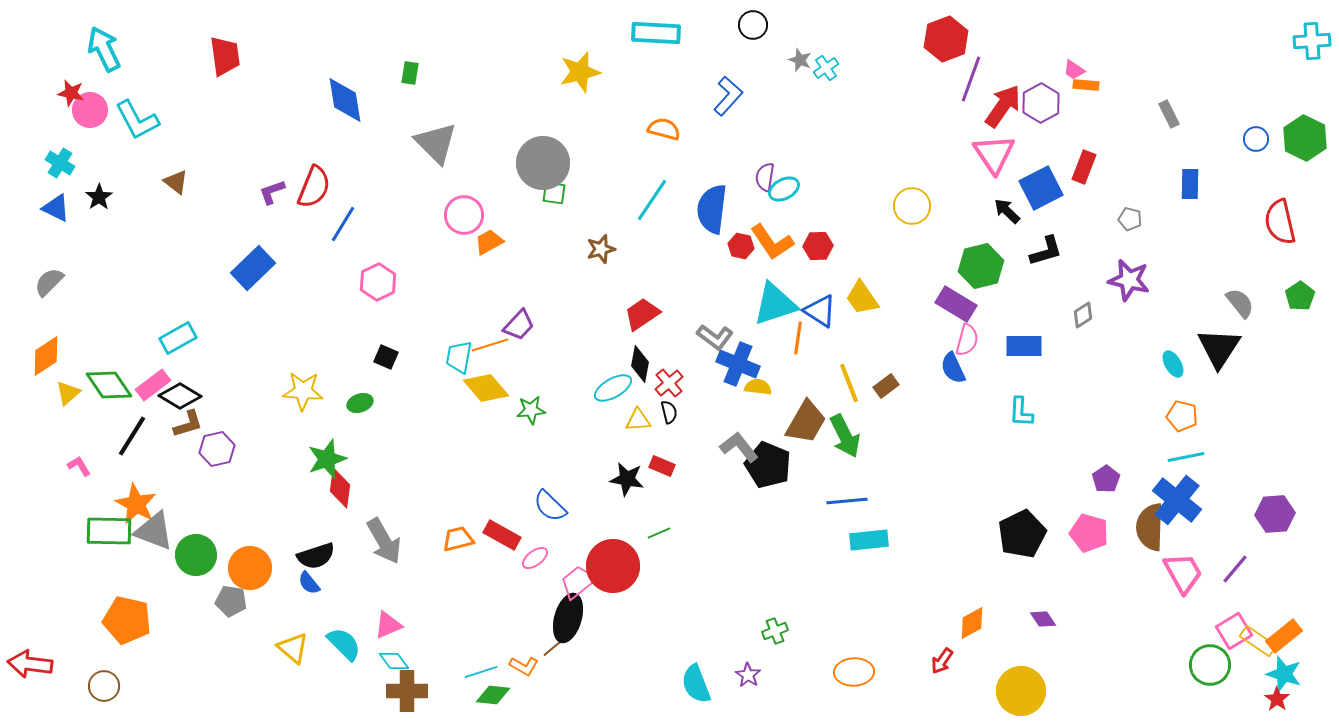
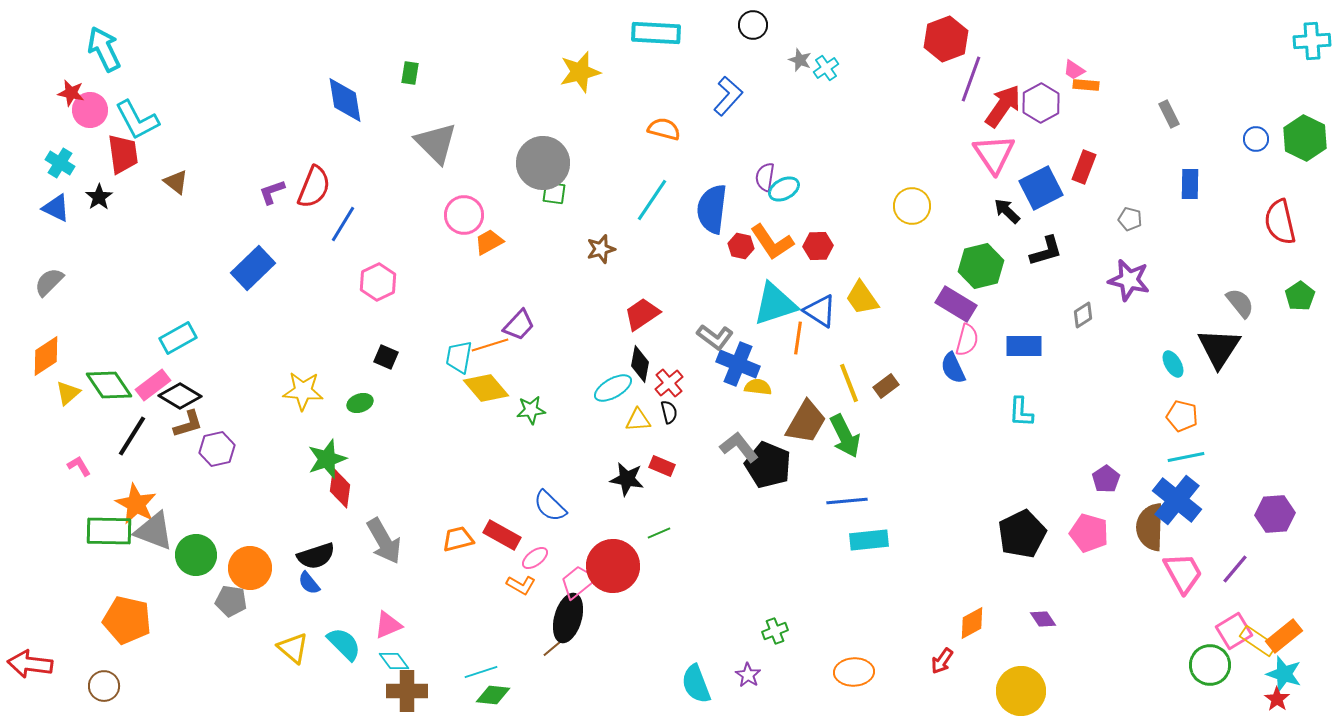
red trapezoid at (225, 56): moved 102 px left, 98 px down
orange L-shape at (524, 666): moved 3 px left, 81 px up
